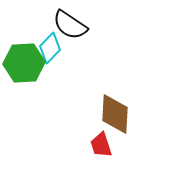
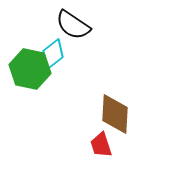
black semicircle: moved 3 px right
cyan diamond: moved 3 px right, 6 px down; rotated 8 degrees clockwise
green hexagon: moved 6 px right, 6 px down; rotated 15 degrees clockwise
